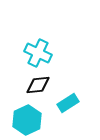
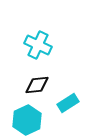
cyan cross: moved 8 px up
black diamond: moved 1 px left
